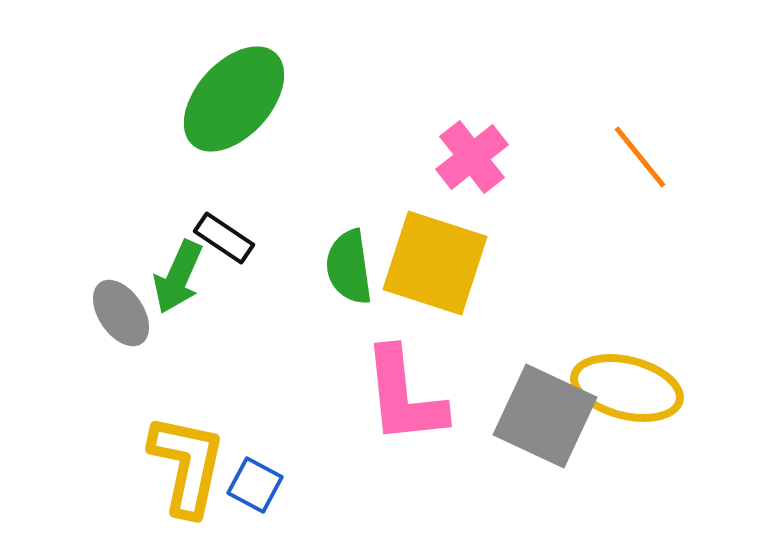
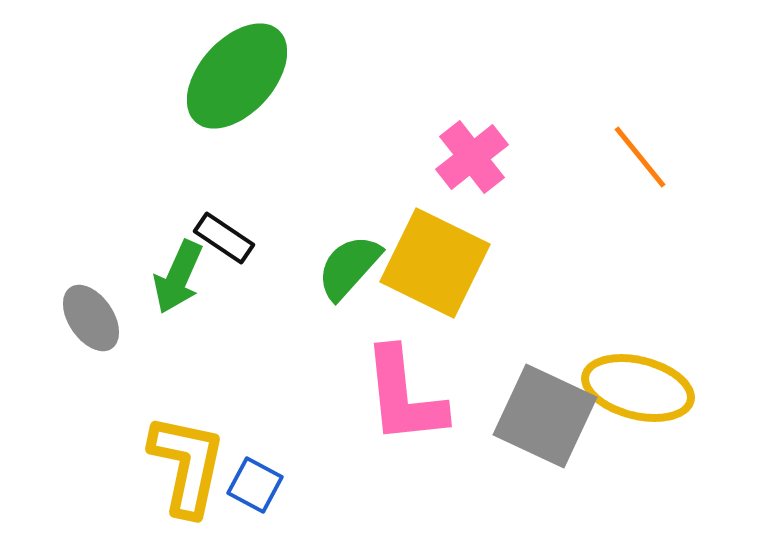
green ellipse: moved 3 px right, 23 px up
yellow square: rotated 8 degrees clockwise
green semicircle: rotated 50 degrees clockwise
gray ellipse: moved 30 px left, 5 px down
yellow ellipse: moved 11 px right
